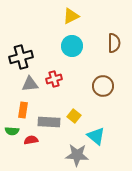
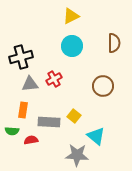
red cross: rotated 14 degrees counterclockwise
